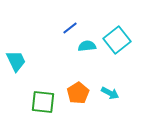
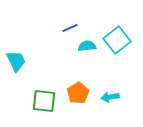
blue line: rotated 14 degrees clockwise
cyan arrow: moved 4 px down; rotated 144 degrees clockwise
green square: moved 1 px right, 1 px up
